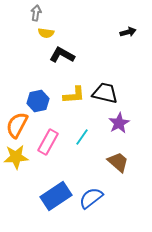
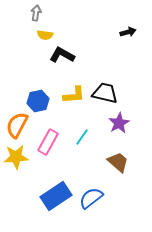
yellow semicircle: moved 1 px left, 2 px down
